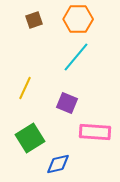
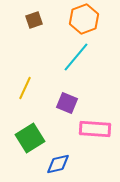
orange hexagon: moved 6 px right; rotated 20 degrees counterclockwise
pink rectangle: moved 3 px up
